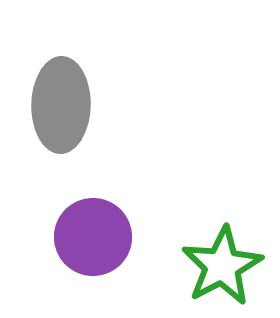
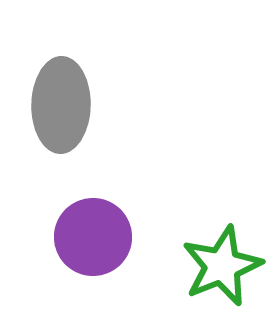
green star: rotated 6 degrees clockwise
